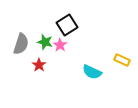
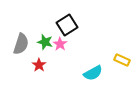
pink star: moved 1 px up
cyan semicircle: moved 1 px right, 1 px down; rotated 54 degrees counterclockwise
